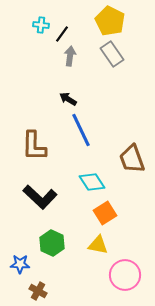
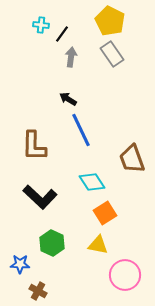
gray arrow: moved 1 px right, 1 px down
